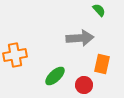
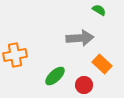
green semicircle: rotated 16 degrees counterclockwise
orange rectangle: rotated 60 degrees counterclockwise
